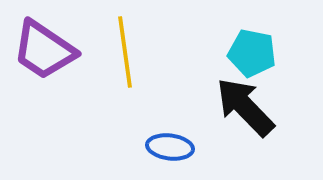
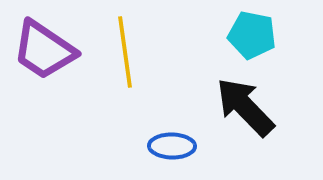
cyan pentagon: moved 18 px up
blue ellipse: moved 2 px right, 1 px up; rotated 6 degrees counterclockwise
